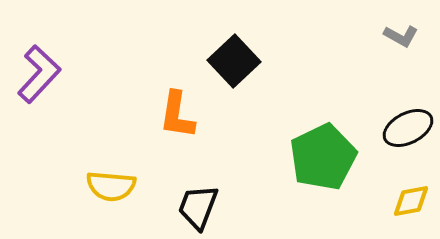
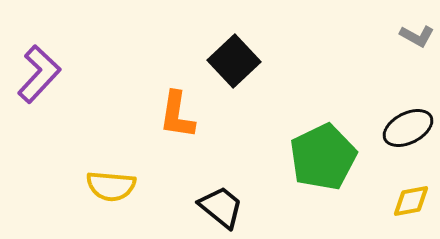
gray L-shape: moved 16 px right
black trapezoid: moved 23 px right; rotated 108 degrees clockwise
